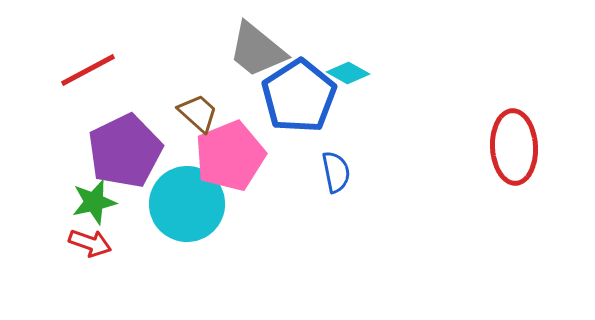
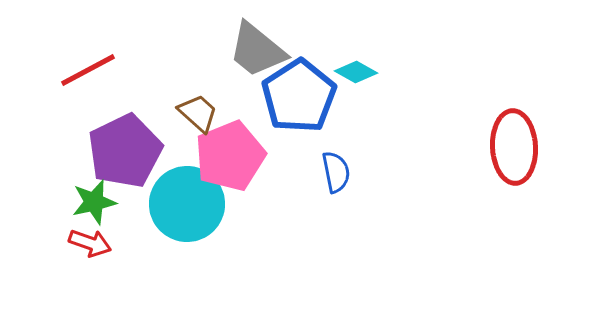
cyan diamond: moved 8 px right, 1 px up
